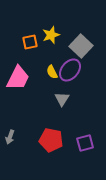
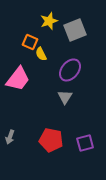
yellow star: moved 2 px left, 14 px up
orange square: rotated 35 degrees clockwise
gray square: moved 6 px left, 16 px up; rotated 25 degrees clockwise
yellow semicircle: moved 11 px left, 18 px up
pink trapezoid: moved 1 px down; rotated 12 degrees clockwise
gray triangle: moved 3 px right, 2 px up
